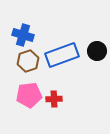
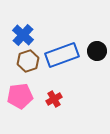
blue cross: rotated 25 degrees clockwise
pink pentagon: moved 9 px left, 1 px down
red cross: rotated 28 degrees counterclockwise
